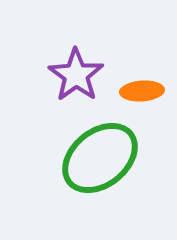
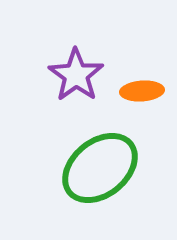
green ellipse: moved 10 px down
